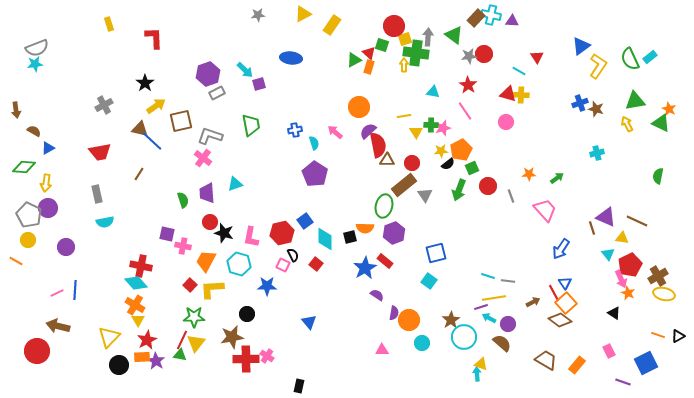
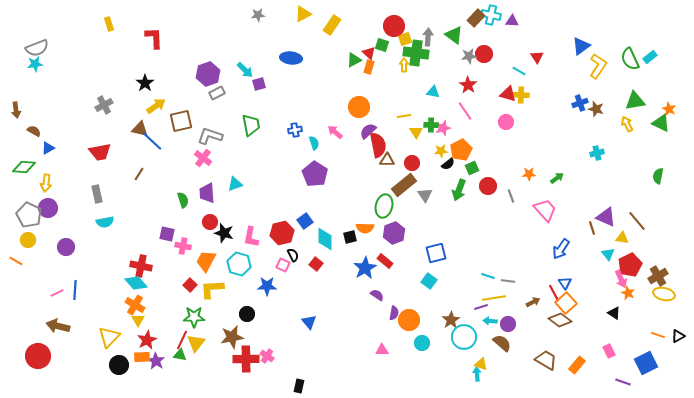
brown line at (637, 221): rotated 25 degrees clockwise
cyan arrow at (489, 318): moved 1 px right, 3 px down; rotated 24 degrees counterclockwise
red circle at (37, 351): moved 1 px right, 5 px down
